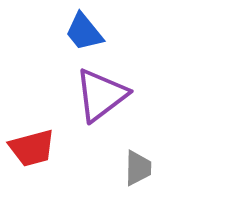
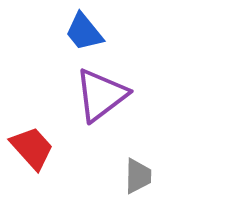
red trapezoid: rotated 117 degrees counterclockwise
gray trapezoid: moved 8 px down
